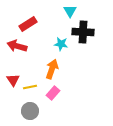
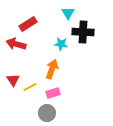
cyan triangle: moved 2 px left, 2 px down
red arrow: moved 1 px left, 2 px up
yellow line: rotated 16 degrees counterclockwise
pink rectangle: rotated 32 degrees clockwise
gray circle: moved 17 px right, 2 px down
